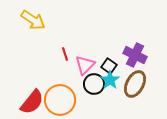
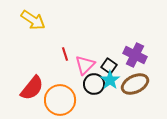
brown ellipse: rotated 36 degrees clockwise
red semicircle: moved 14 px up
